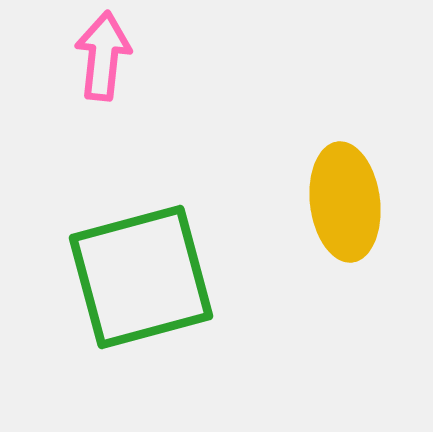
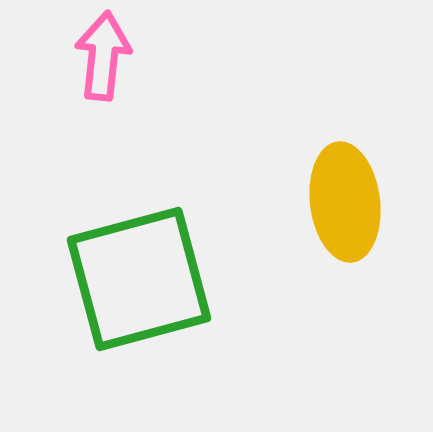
green square: moved 2 px left, 2 px down
